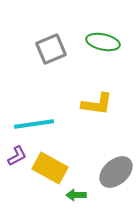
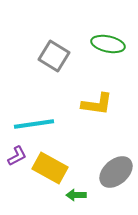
green ellipse: moved 5 px right, 2 px down
gray square: moved 3 px right, 7 px down; rotated 36 degrees counterclockwise
